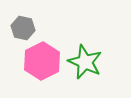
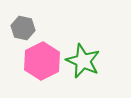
green star: moved 2 px left, 1 px up
